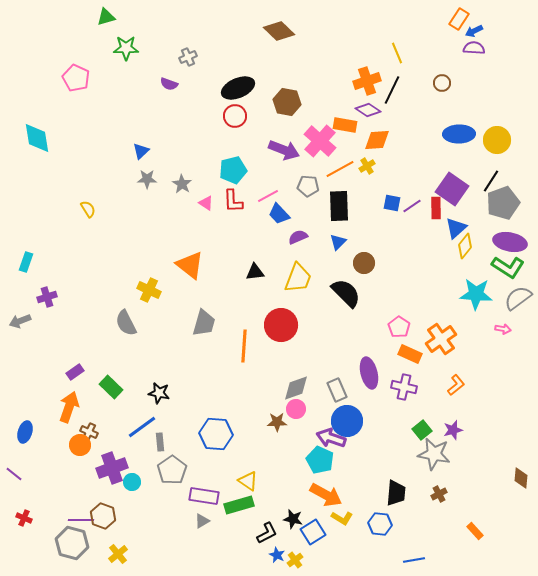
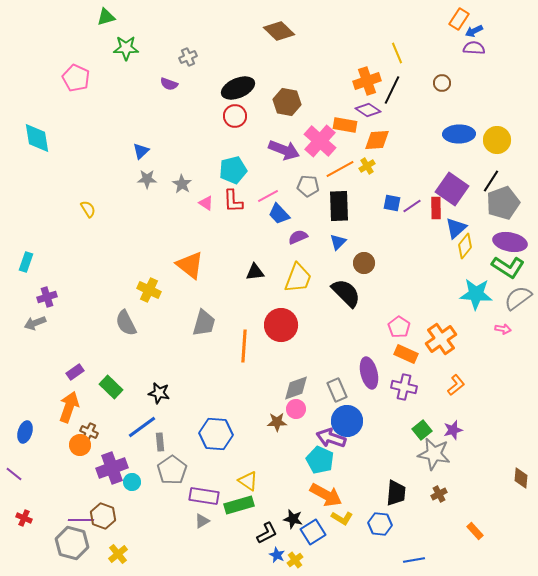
gray arrow at (20, 321): moved 15 px right, 2 px down
orange rectangle at (410, 354): moved 4 px left
